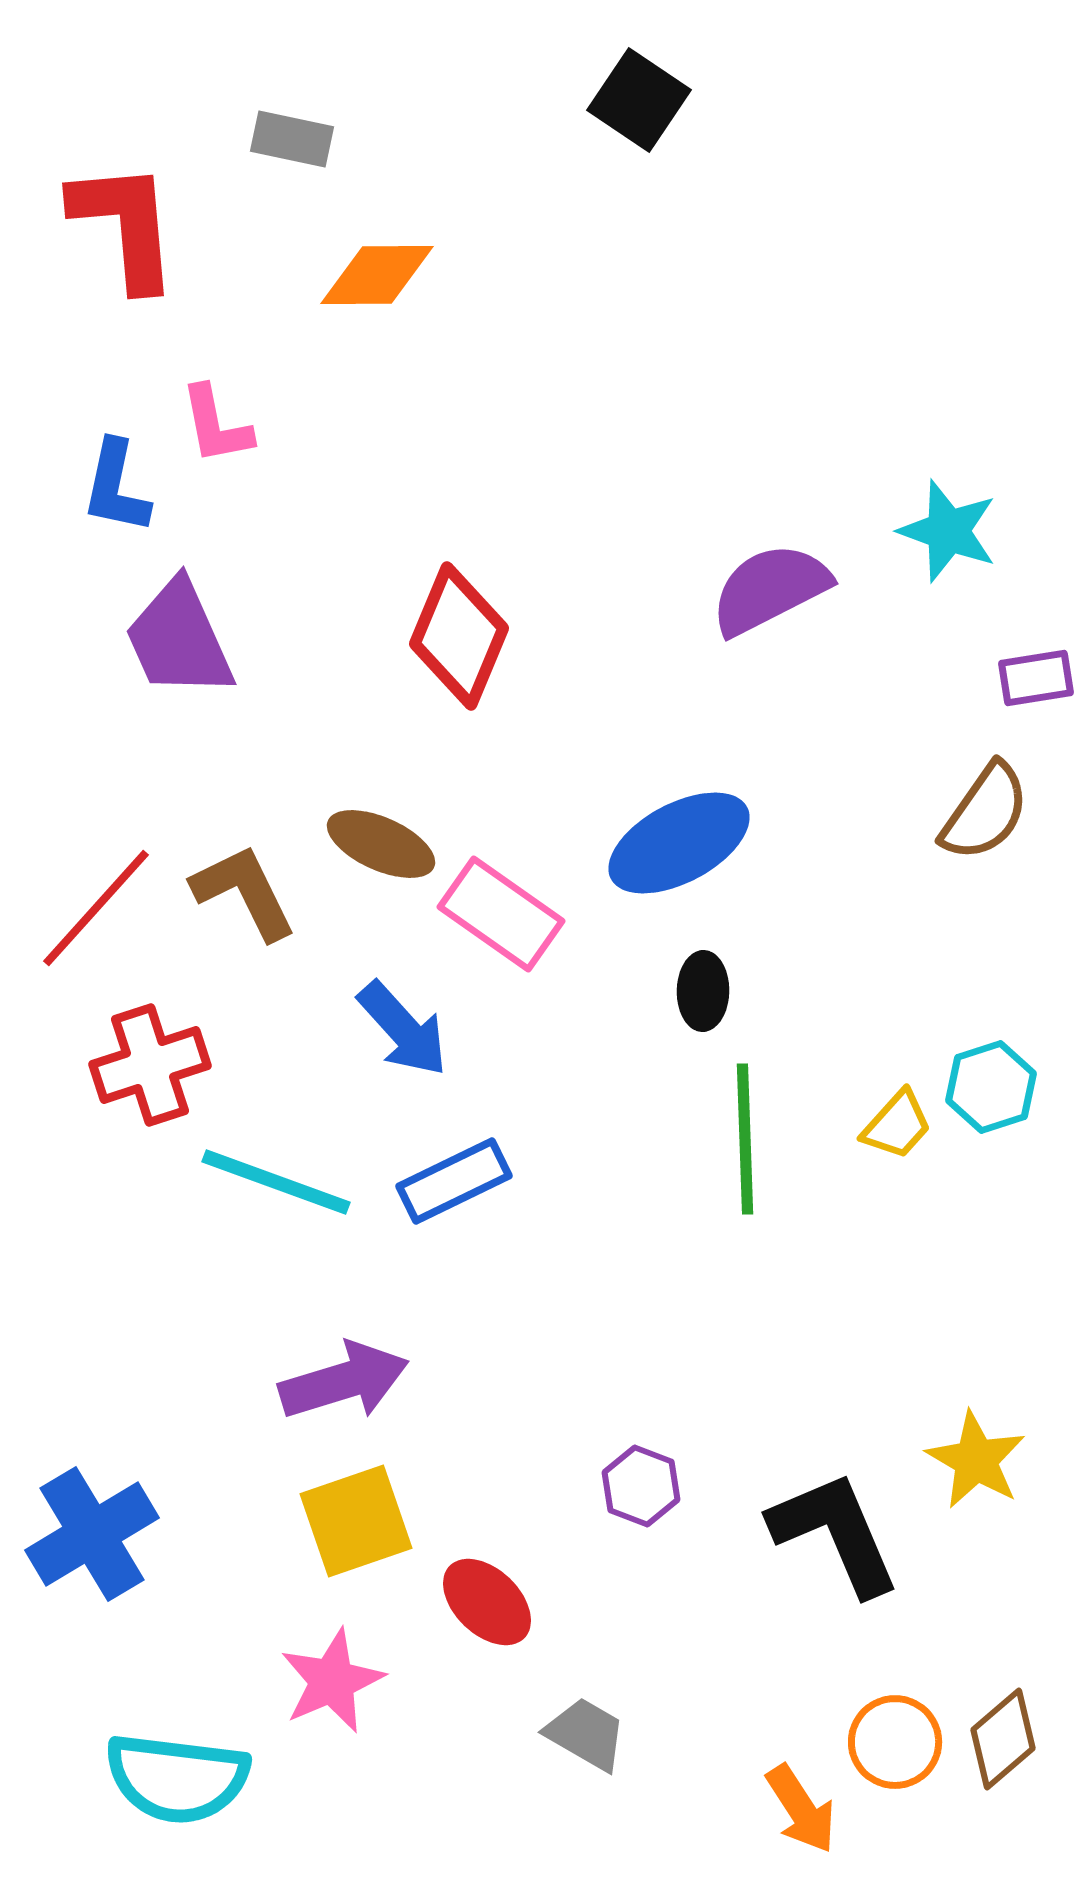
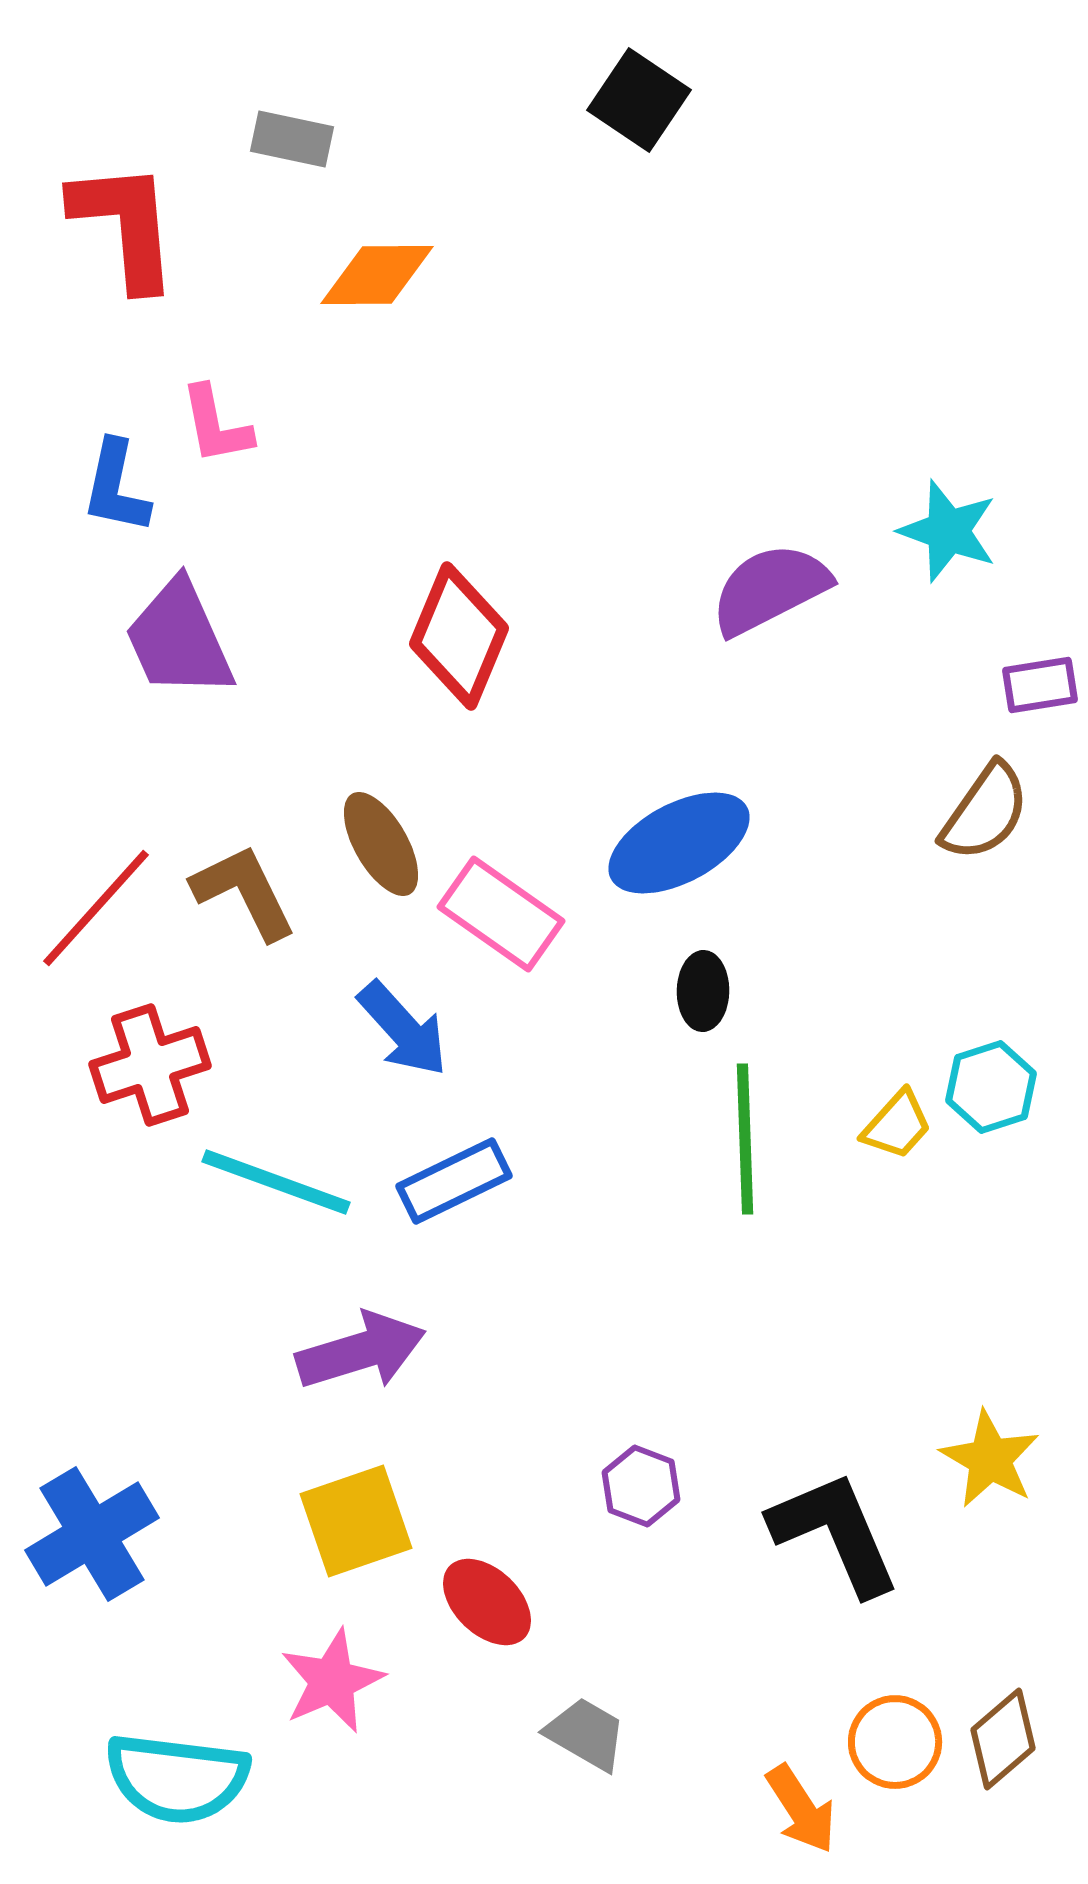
purple rectangle: moved 4 px right, 7 px down
brown ellipse: rotated 36 degrees clockwise
purple arrow: moved 17 px right, 30 px up
yellow star: moved 14 px right, 1 px up
